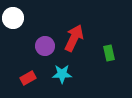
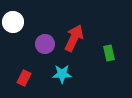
white circle: moved 4 px down
purple circle: moved 2 px up
red rectangle: moved 4 px left; rotated 35 degrees counterclockwise
